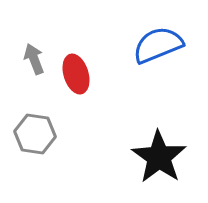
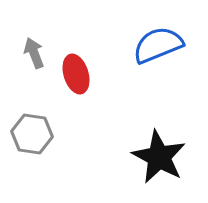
gray arrow: moved 6 px up
gray hexagon: moved 3 px left
black star: rotated 6 degrees counterclockwise
